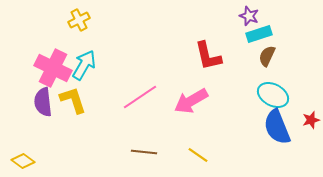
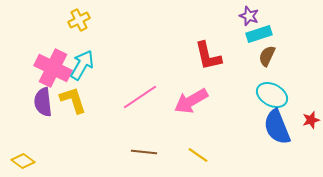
cyan arrow: moved 2 px left
cyan ellipse: moved 1 px left
